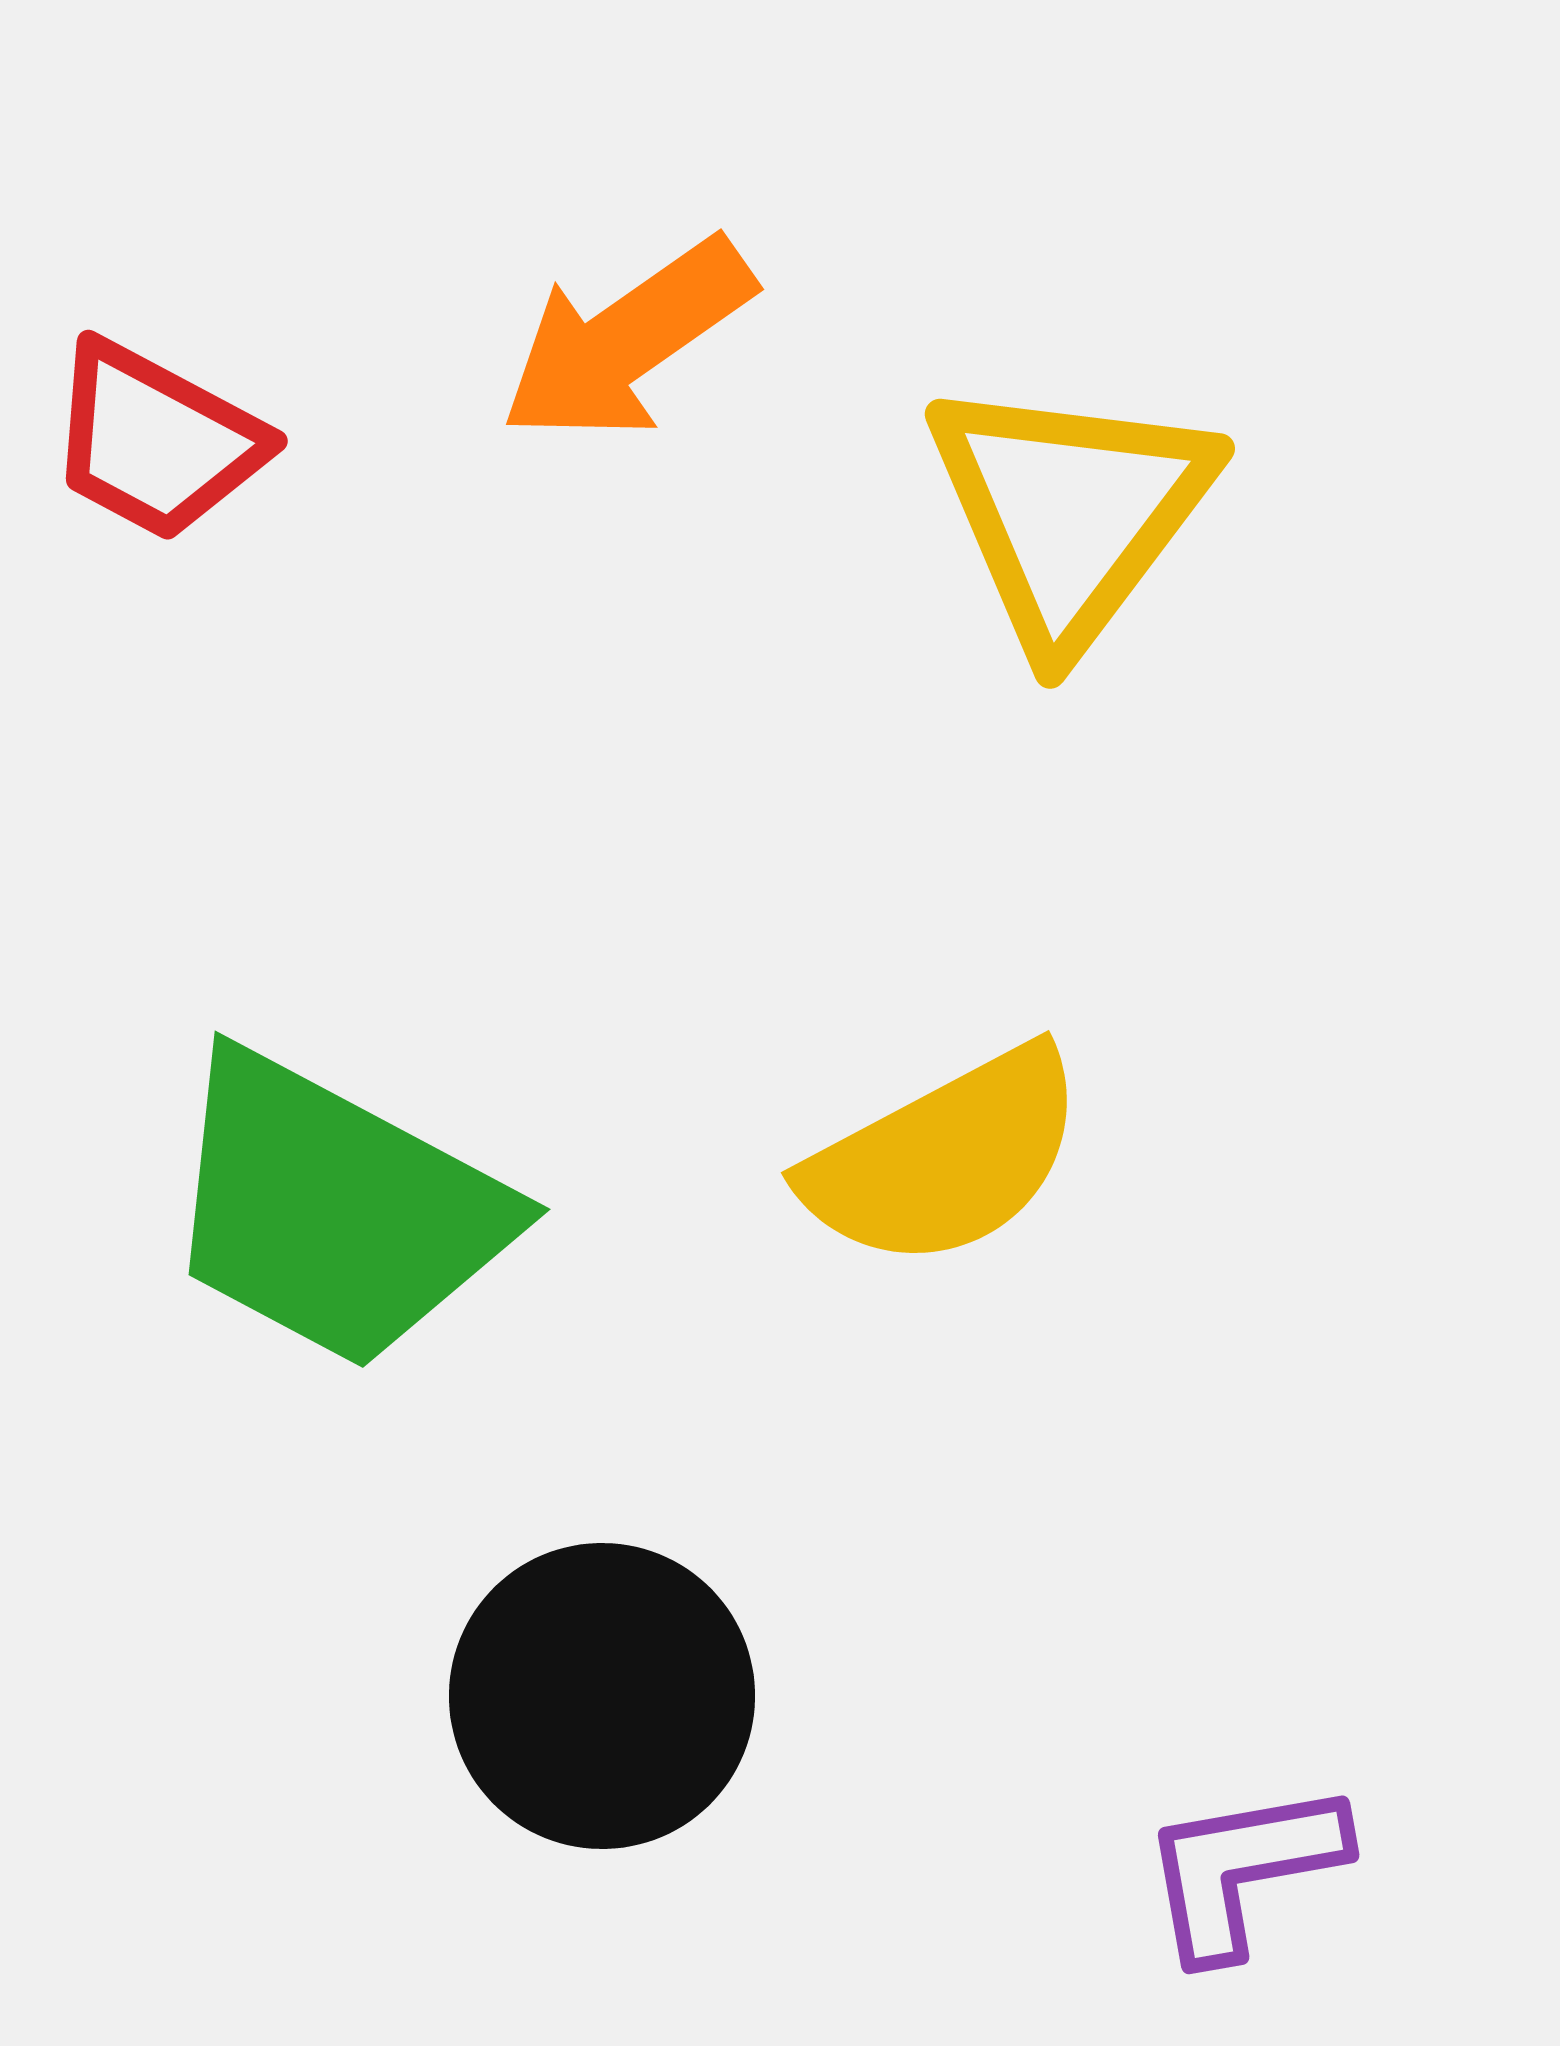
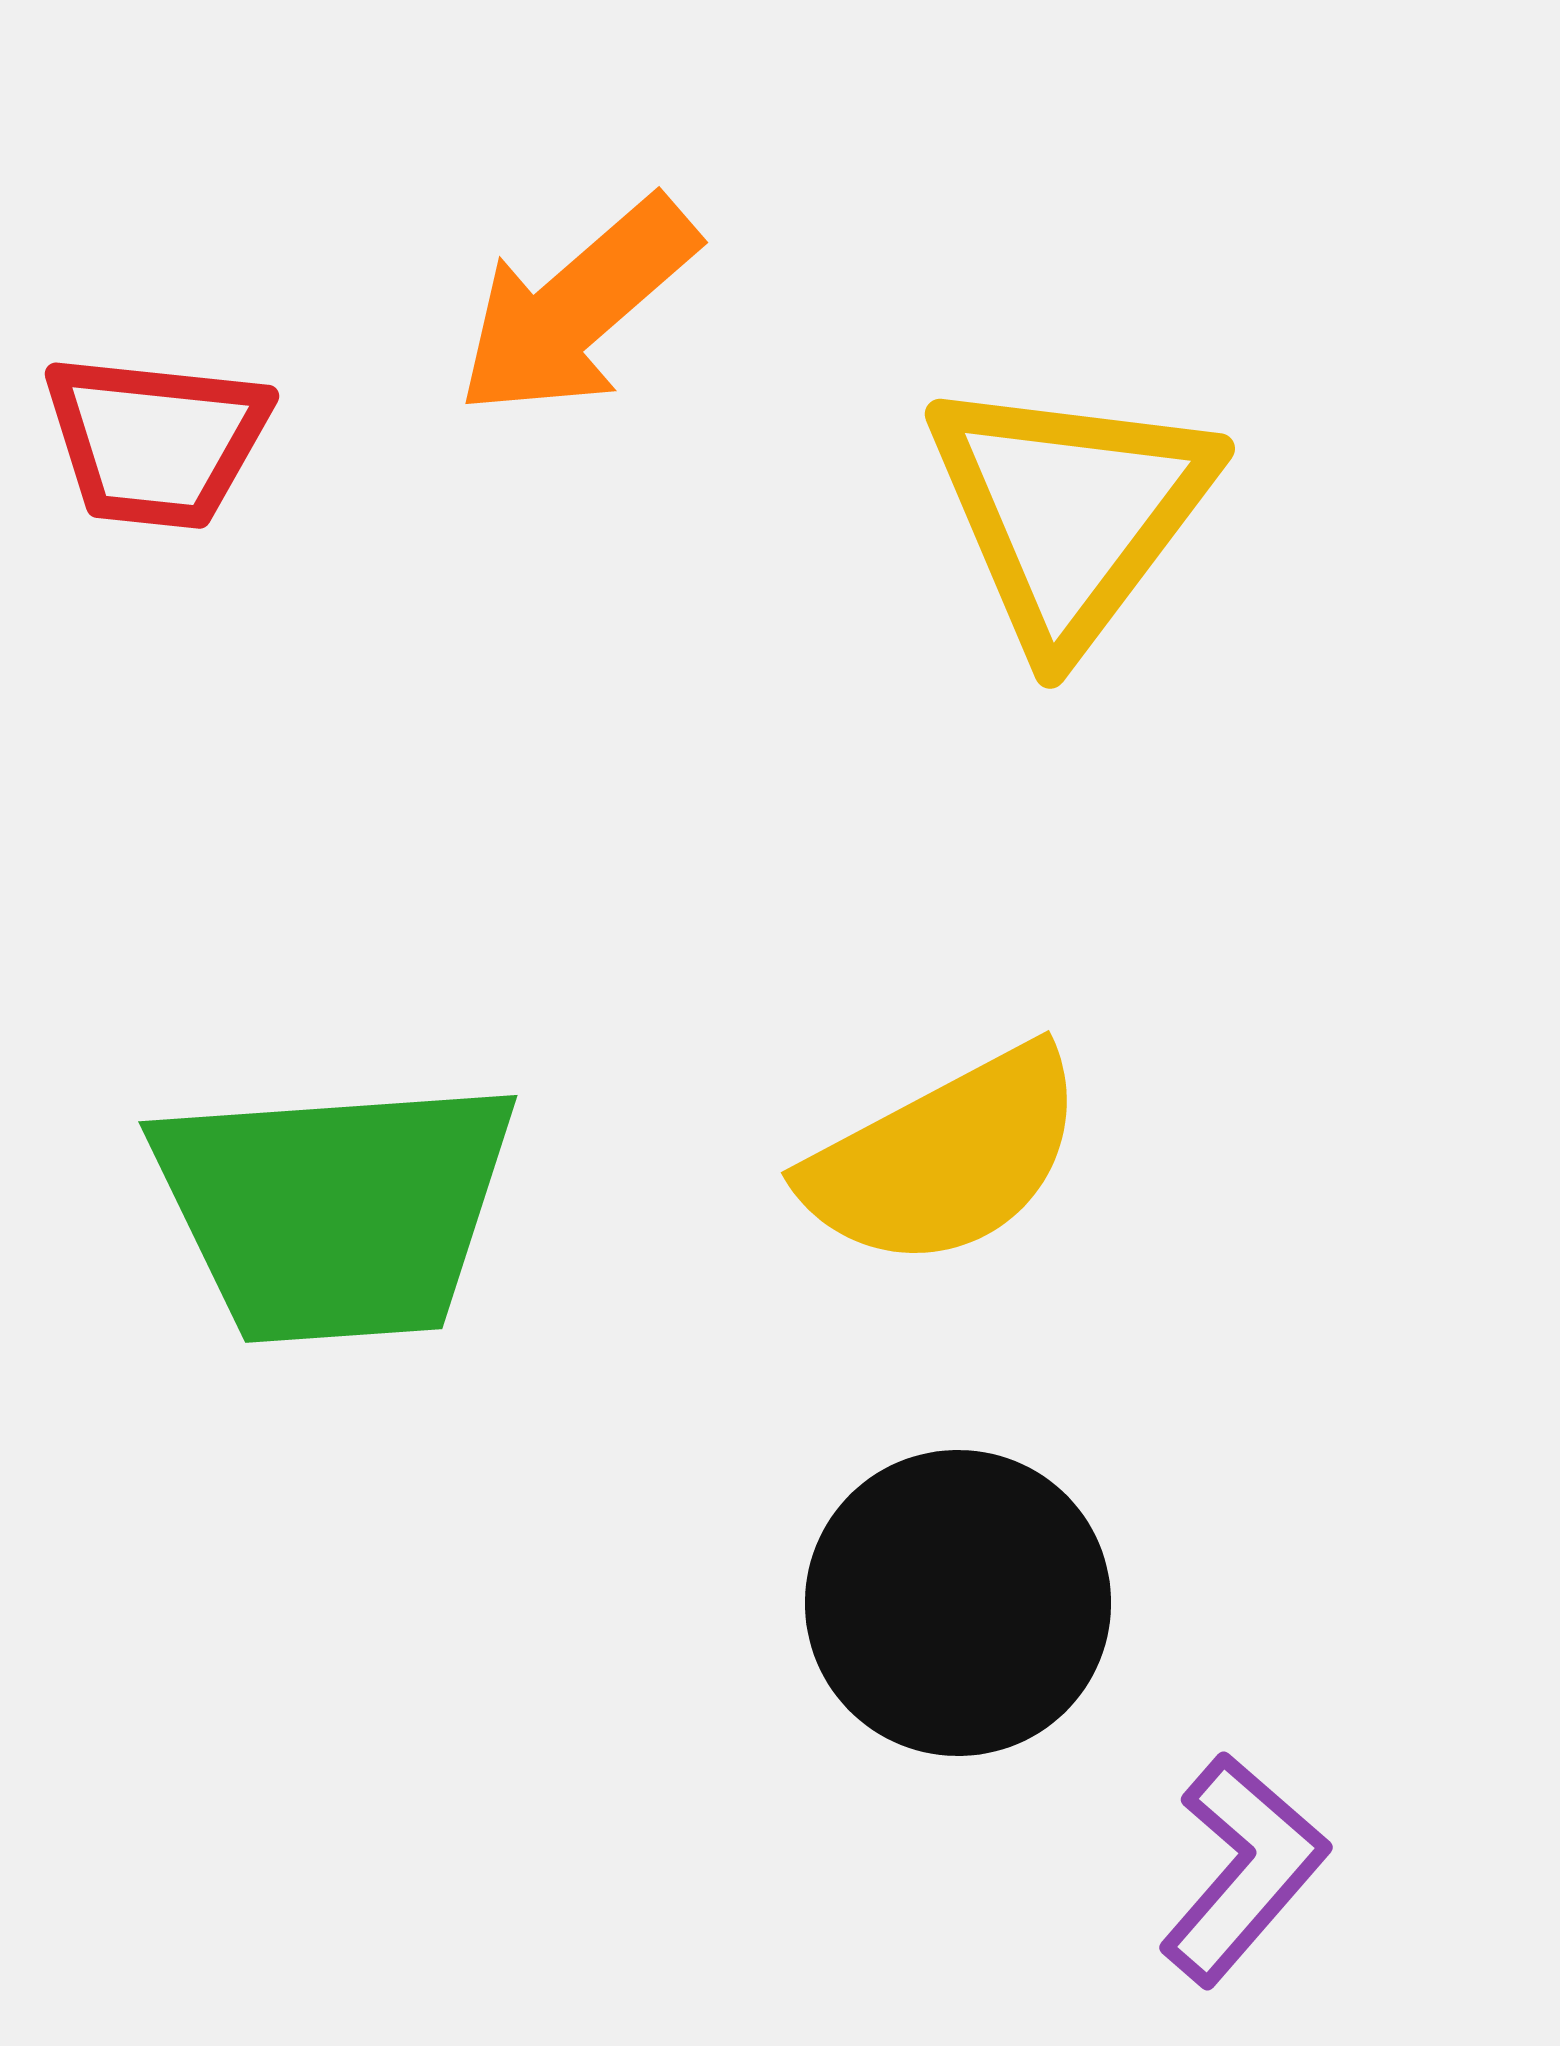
orange arrow: moved 50 px left, 33 px up; rotated 6 degrees counterclockwise
red trapezoid: rotated 22 degrees counterclockwise
green trapezoid: rotated 32 degrees counterclockwise
black circle: moved 356 px right, 93 px up
purple L-shape: rotated 141 degrees clockwise
